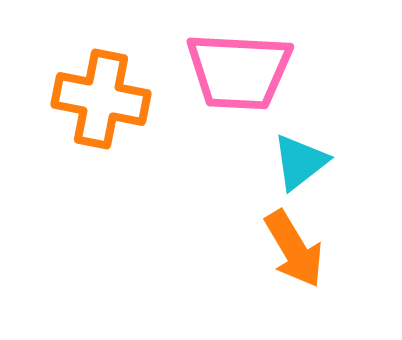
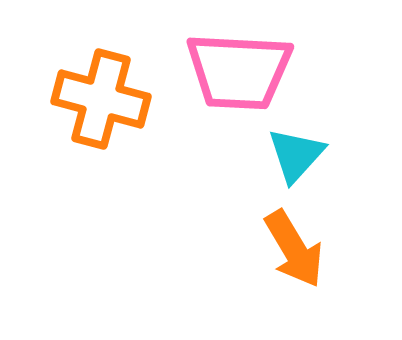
orange cross: rotated 4 degrees clockwise
cyan triangle: moved 4 px left, 7 px up; rotated 10 degrees counterclockwise
